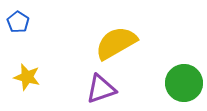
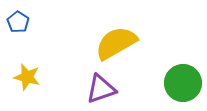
green circle: moved 1 px left
